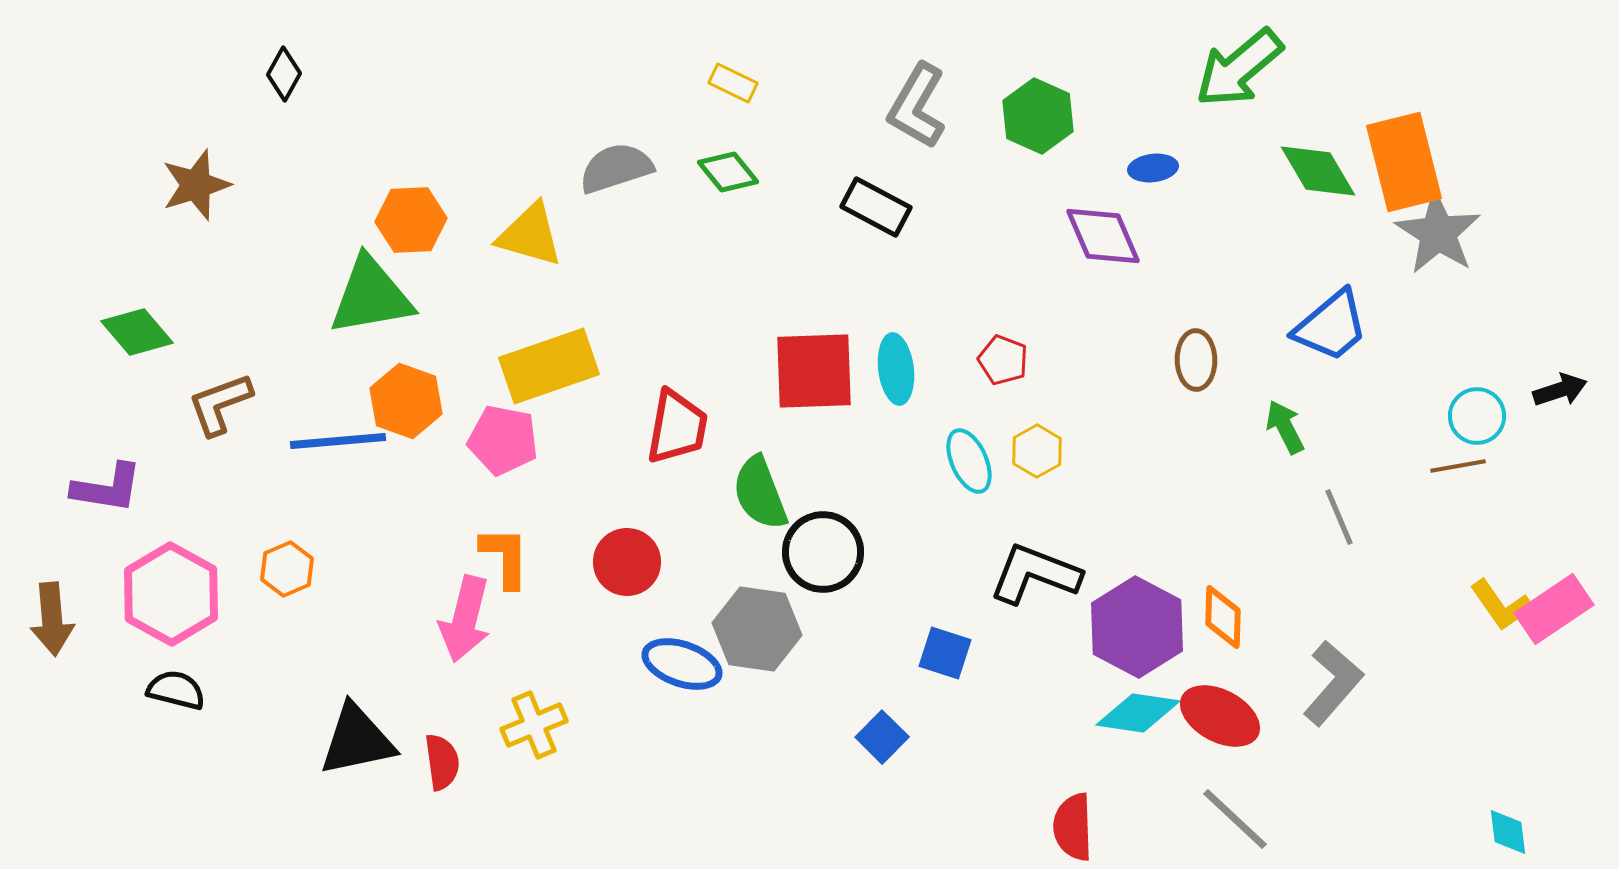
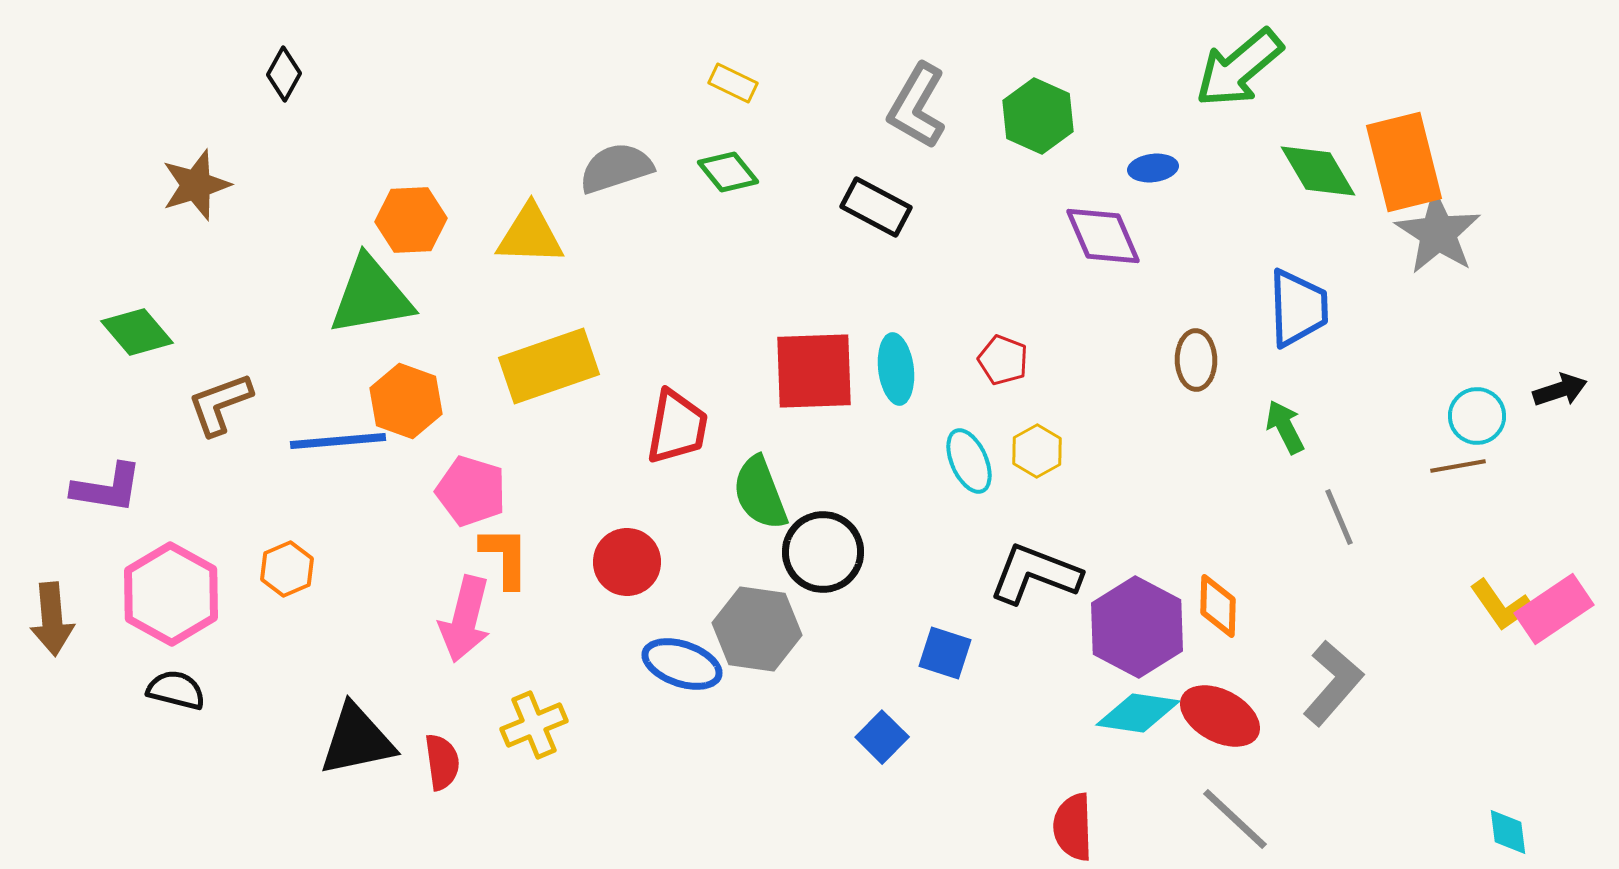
yellow triangle at (530, 235): rotated 14 degrees counterclockwise
blue trapezoid at (1331, 326): moved 33 px left, 18 px up; rotated 52 degrees counterclockwise
pink pentagon at (503, 440): moved 32 px left, 51 px down; rotated 6 degrees clockwise
orange diamond at (1223, 617): moved 5 px left, 11 px up
